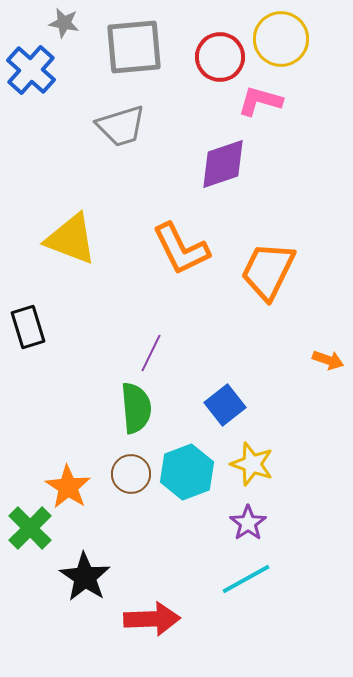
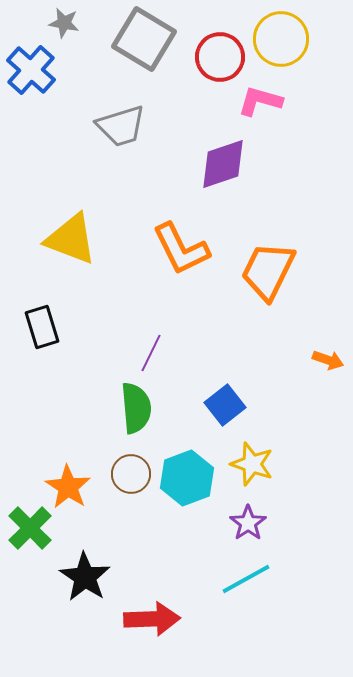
gray square: moved 10 px right, 8 px up; rotated 36 degrees clockwise
black rectangle: moved 14 px right
cyan hexagon: moved 6 px down
